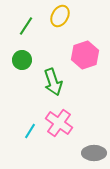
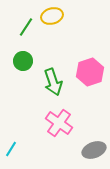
yellow ellipse: moved 8 px left; rotated 45 degrees clockwise
green line: moved 1 px down
pink hexagon: moved 5 px right, 17 px down
green circle: moved 1 px right, 1 px down
cyan line: moved 19 px left, 18 px down
gray ellipse: moved 3 px up; rotated 20 degrees counterclockwise
